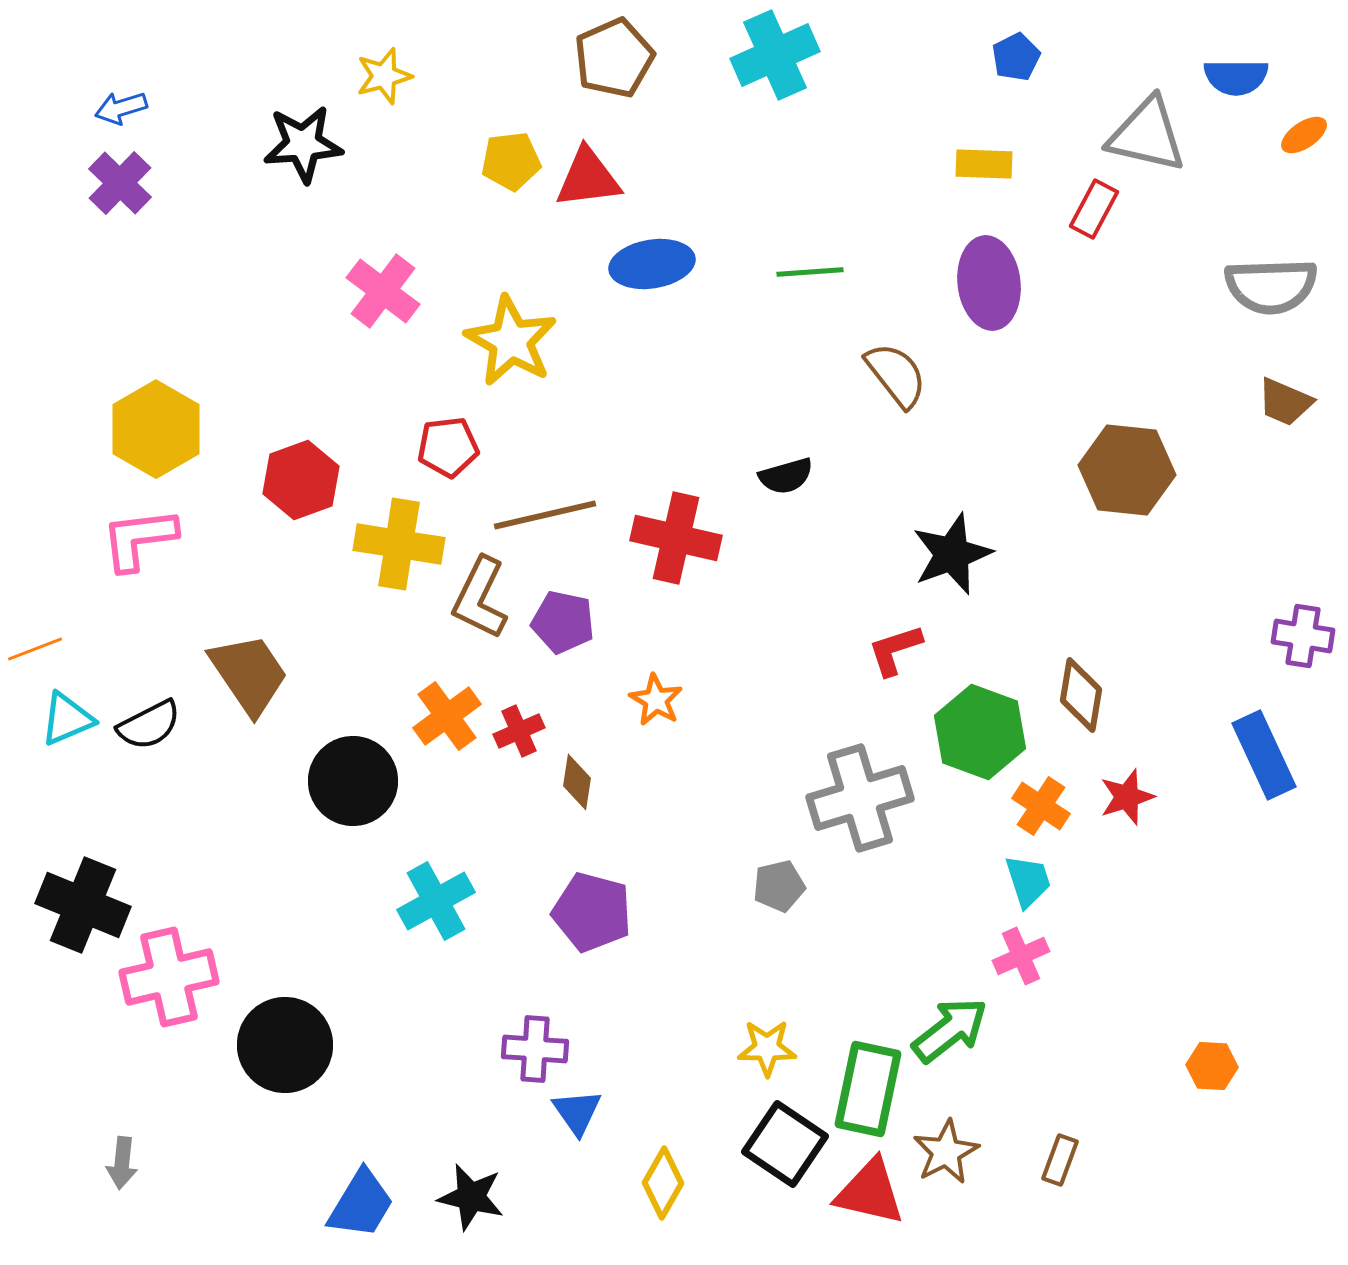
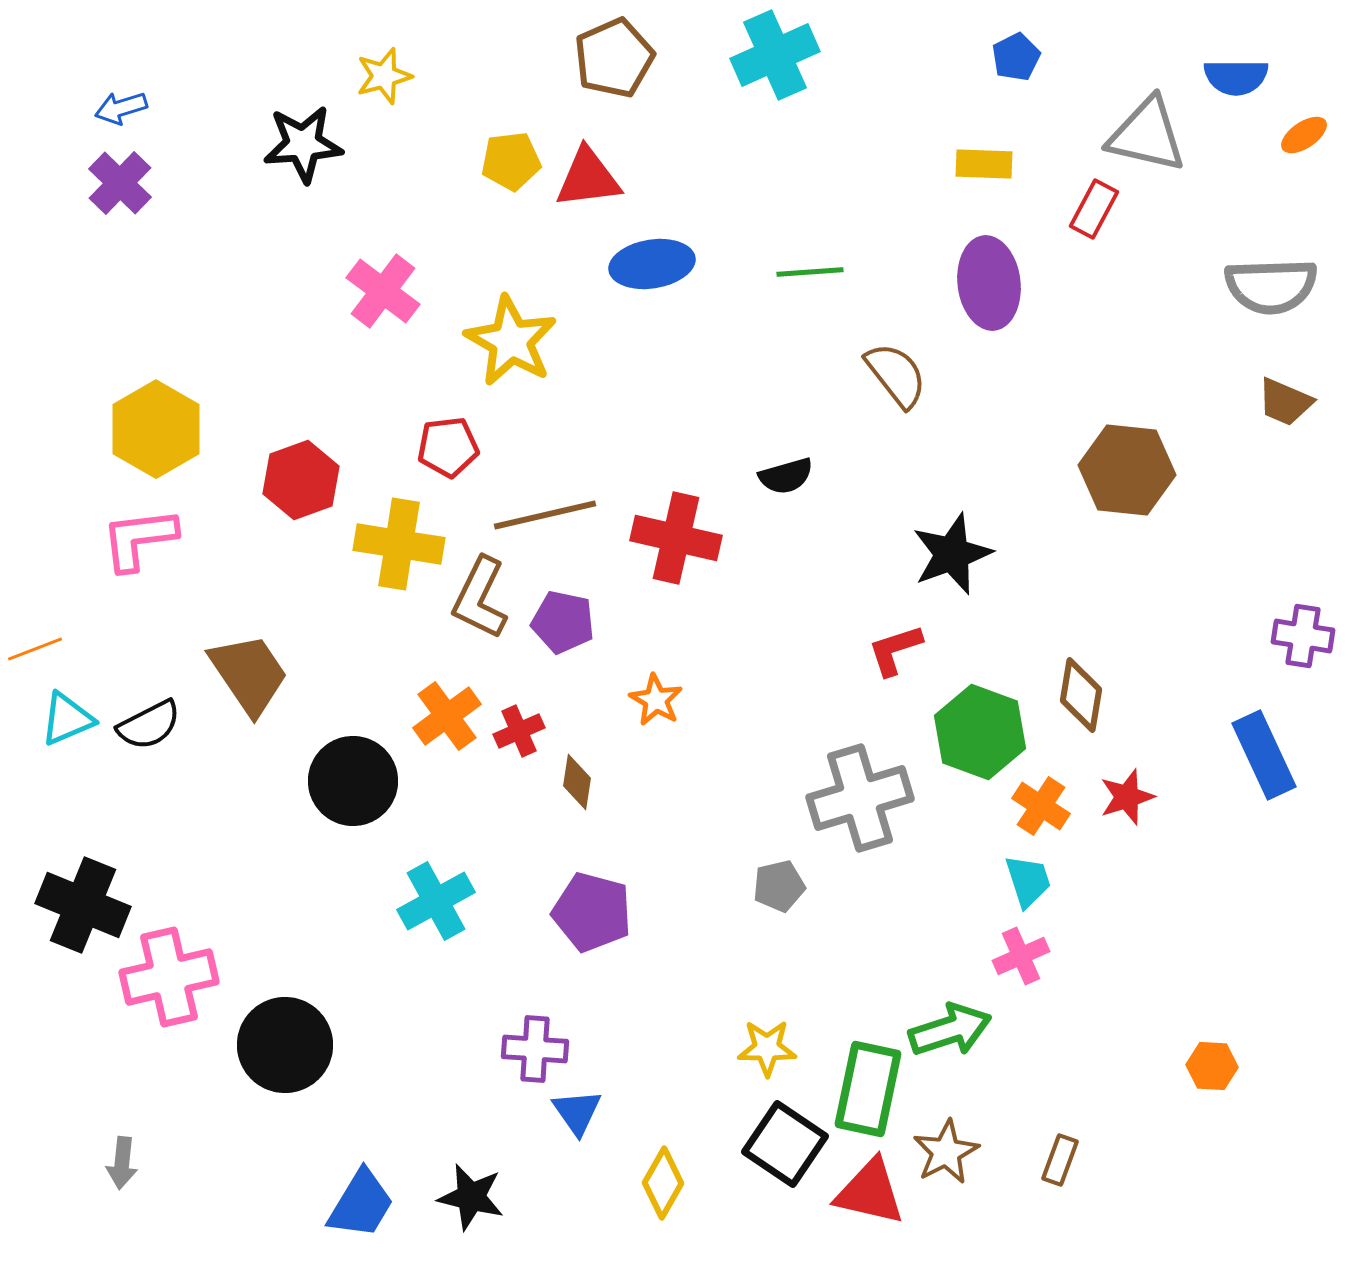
green arrow at (950, 1030): rotated 20 degrees clockwise
